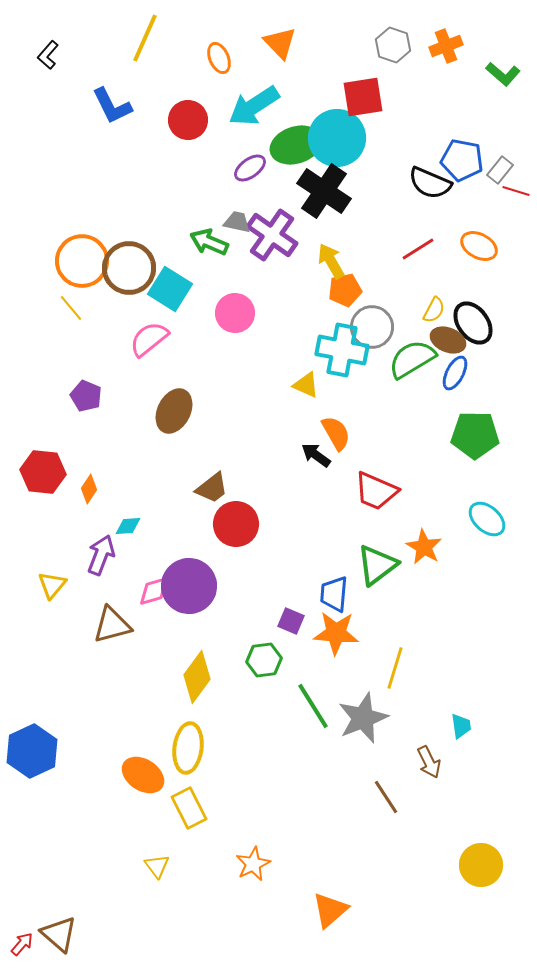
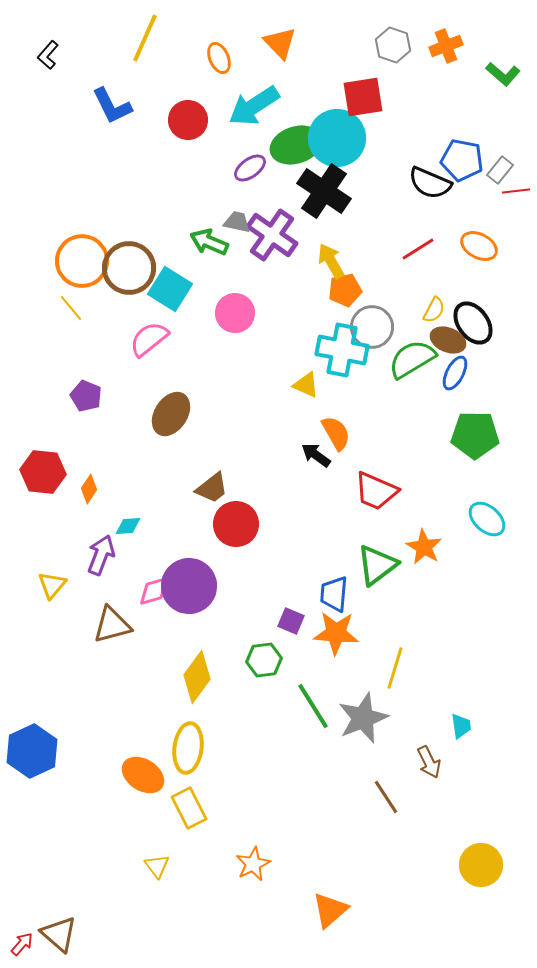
red line at (516, 191): rotated 24 degrees counterclockwise
brown ellipse at (174, 411): moved 3 px left, 3 px down; rotated 6 degrees clockwise
